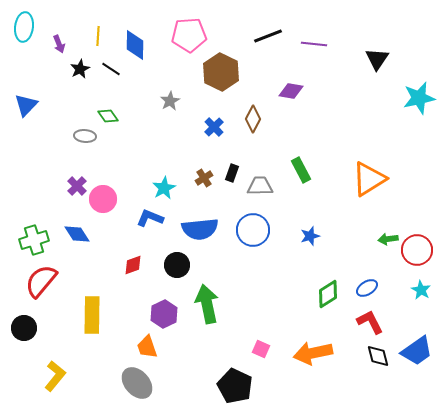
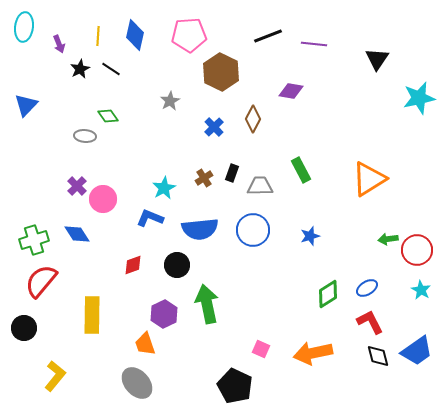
blue diamond at (135, 45): moved 10 px up; rotated 12 degrees clockwise
orange trapezoid at (147, 347): moved 2 px left, 3 px up
